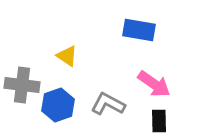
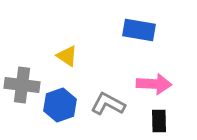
pink arrow: rotated 32 degrees counterclockwise
blue hexagon: moved 2 px right
